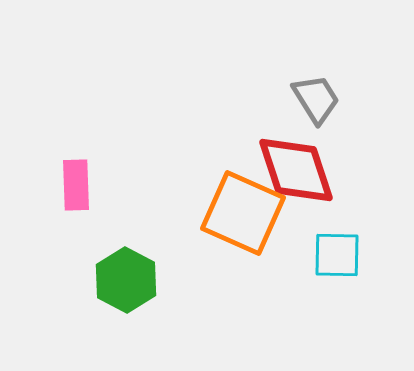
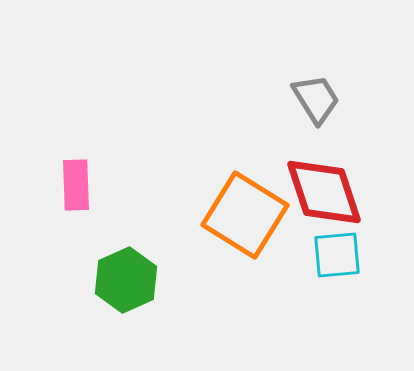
red diamond: moved 28 px right, 22 px down
orange square: moved 2 px right, 2 px down; rotated 8 degrees clockwise
cyan square: rotated 6 degrees counterclockwise
green hexagon: rotated 8 degrees clockwise
